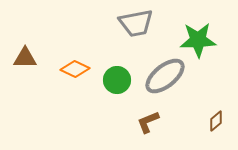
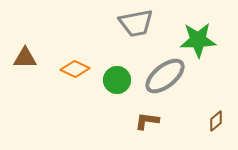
brown L-shape: moved 1 px left, 1 px up; rotated 30 degrees clockwise
